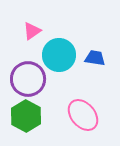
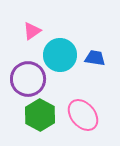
cyan circle: moved 1 px right
green hexagon: moved 14 px right, 1 px up
